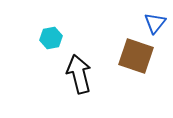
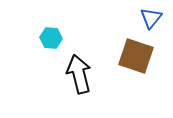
blue triangle: moved 4 px left, 5 px up
cyan hexagon: rotated 15 degrees clockwise
